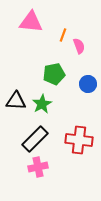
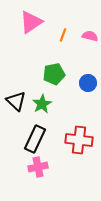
pink triangle: rotated 40 degrees counterclockwise
pink semicircle: moved 11 px right, 10 px up; rotated 56 degrees counterclockwise
blue circle: moved 1 px up
black triangle: rotated 40 degrees clockwise
black rectangle: rotated 20 degrees counterclockwise
